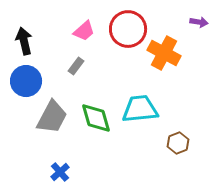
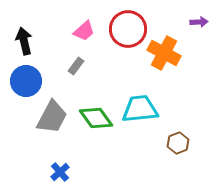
purple arrow: rotated 12 degrees counterclockwise
green diamond: rotated 20 degrees counterclockwise
